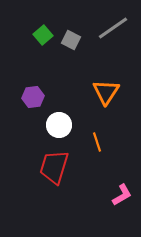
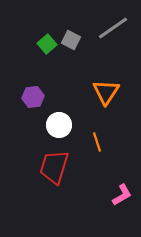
green square: moved 4 px right, 9 px down
